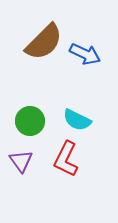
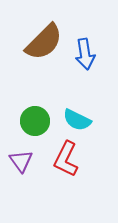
blue arrow: rotated 56 degrees clockwise
green circle: moved 5 px right
